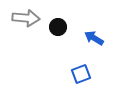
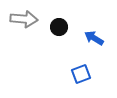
gray arrow: moved 2 px left, 1 px down
black circle: moved 1 px right
